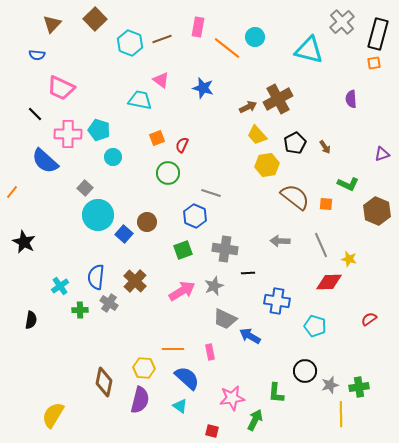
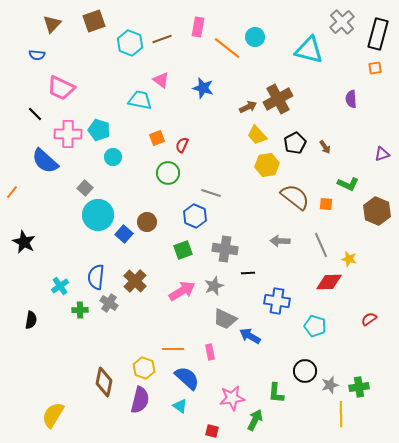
brown square at (95, 19): moved 1 px left, 2 px down; rotated 25 degrees clockwise
orange square at (374, 63): moved 1 px right, 5 px down
yellow hexagon at (144, 368): rotated 15 degrees clockwise
